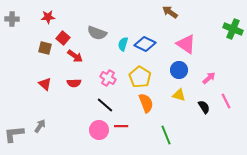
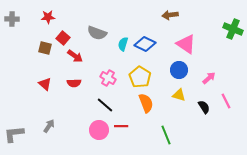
brown arrow: moved 3 px down; rotated 42 degrees counterclockwise
gray arrow: moved 9 px right
